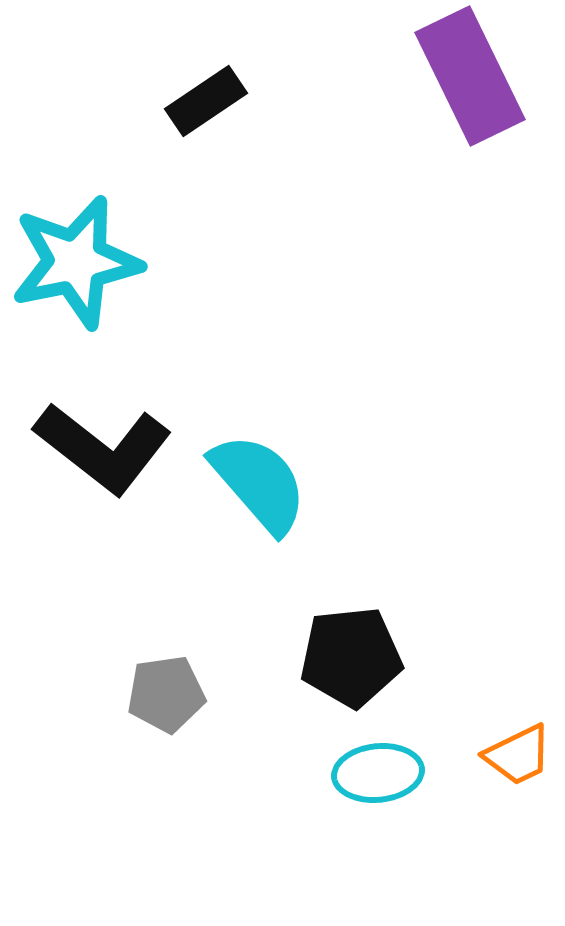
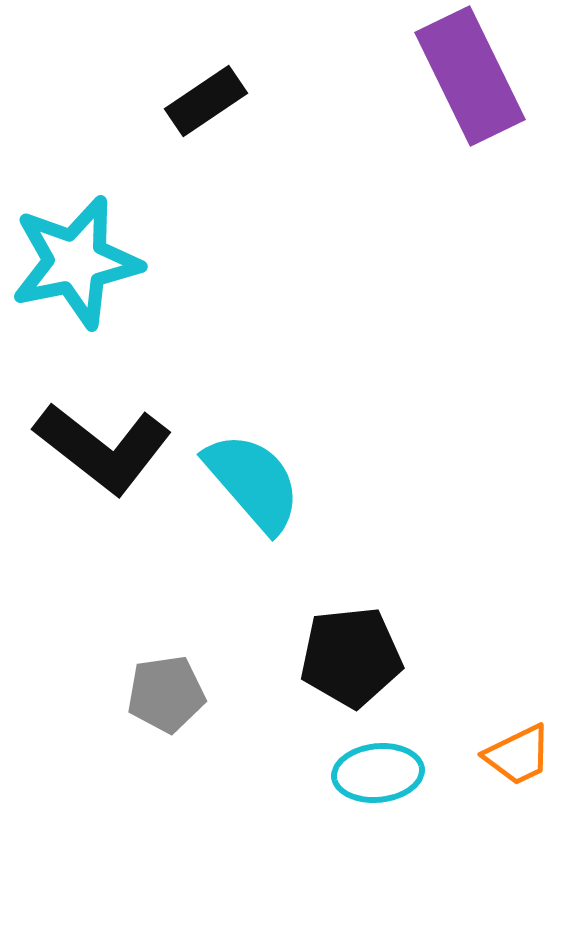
cyan semicircle: moved 6 px left, 1 px up
